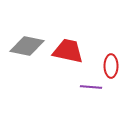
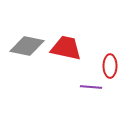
red trapezoid: moved 2 px left, 3 px up
red ellipse: moved 1 px left
